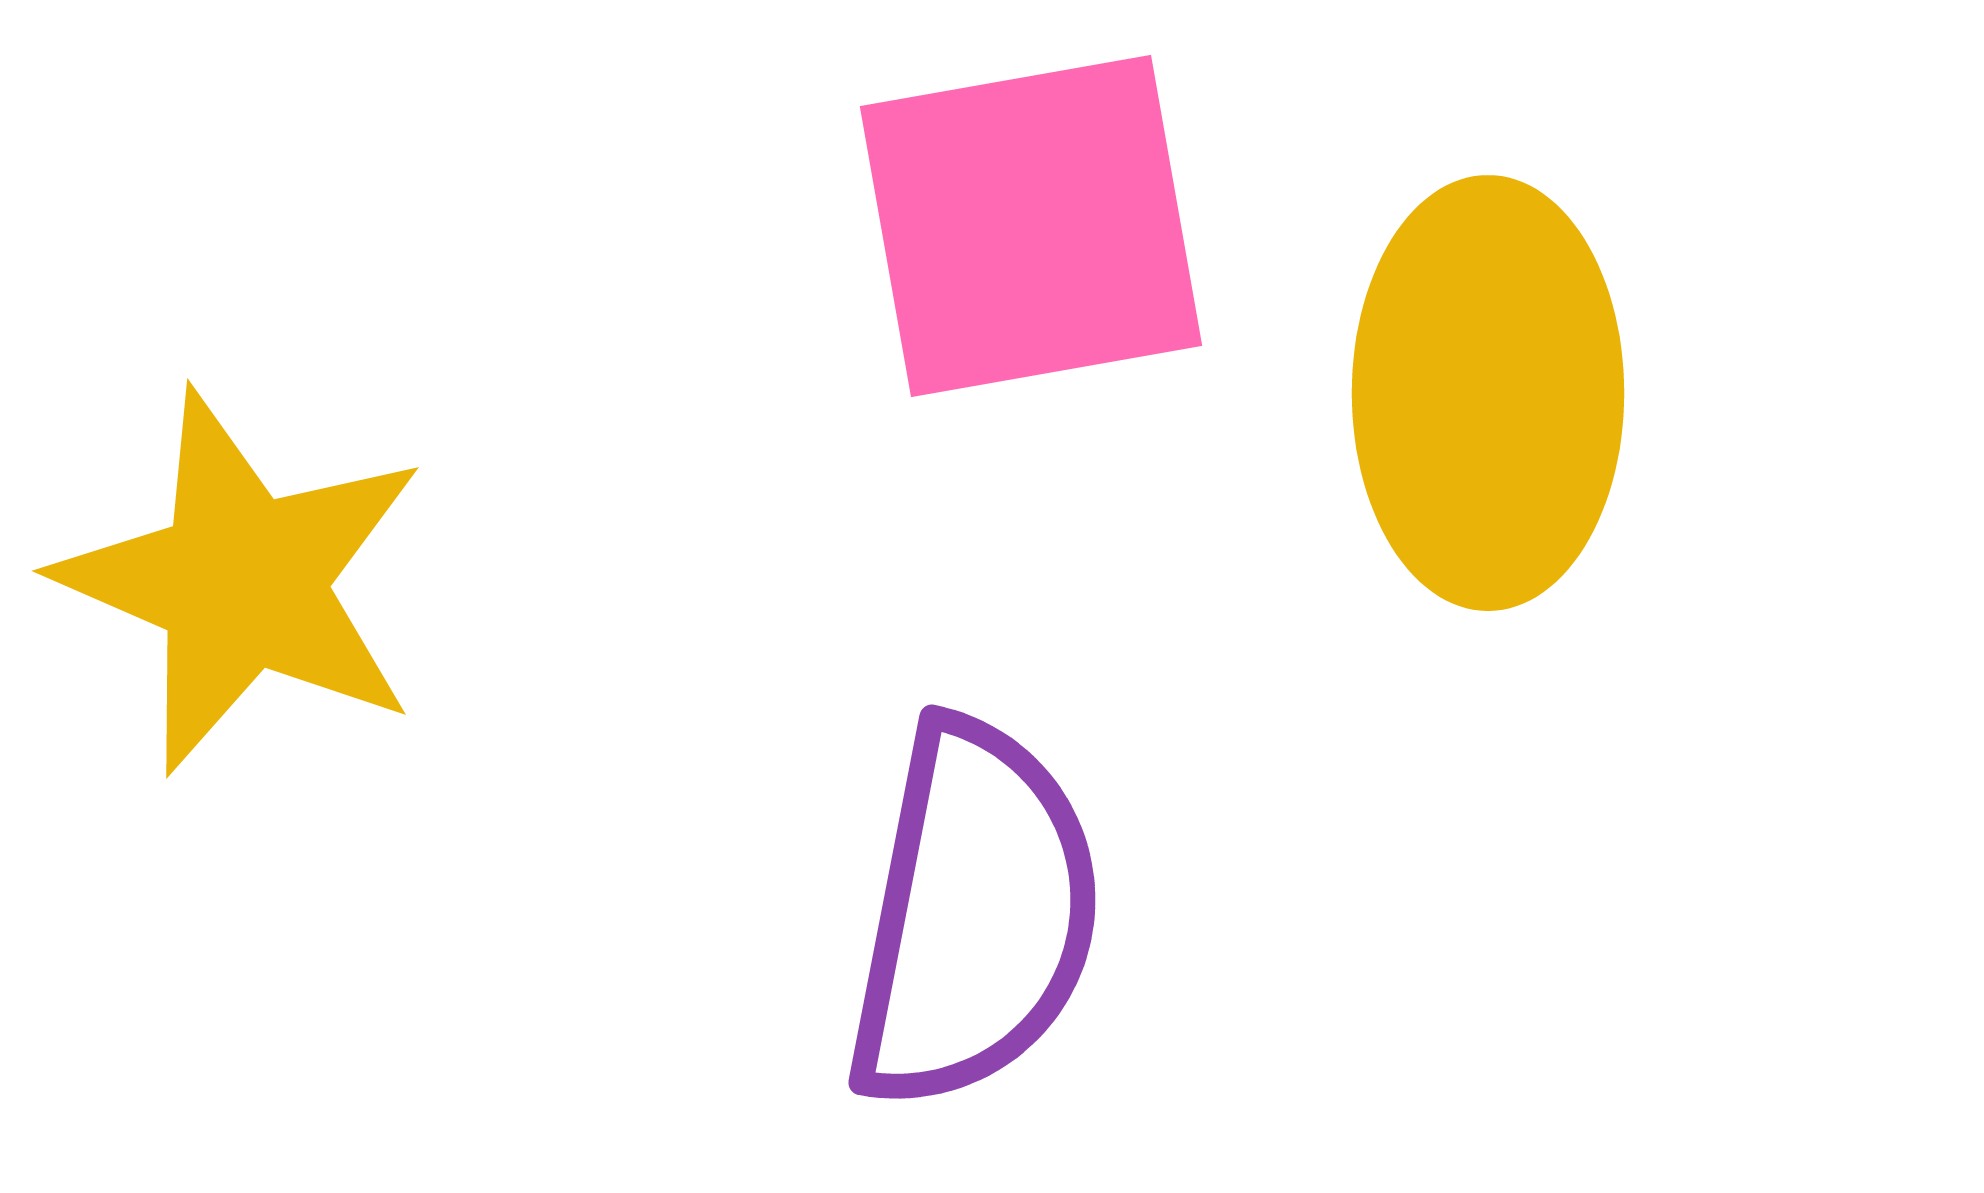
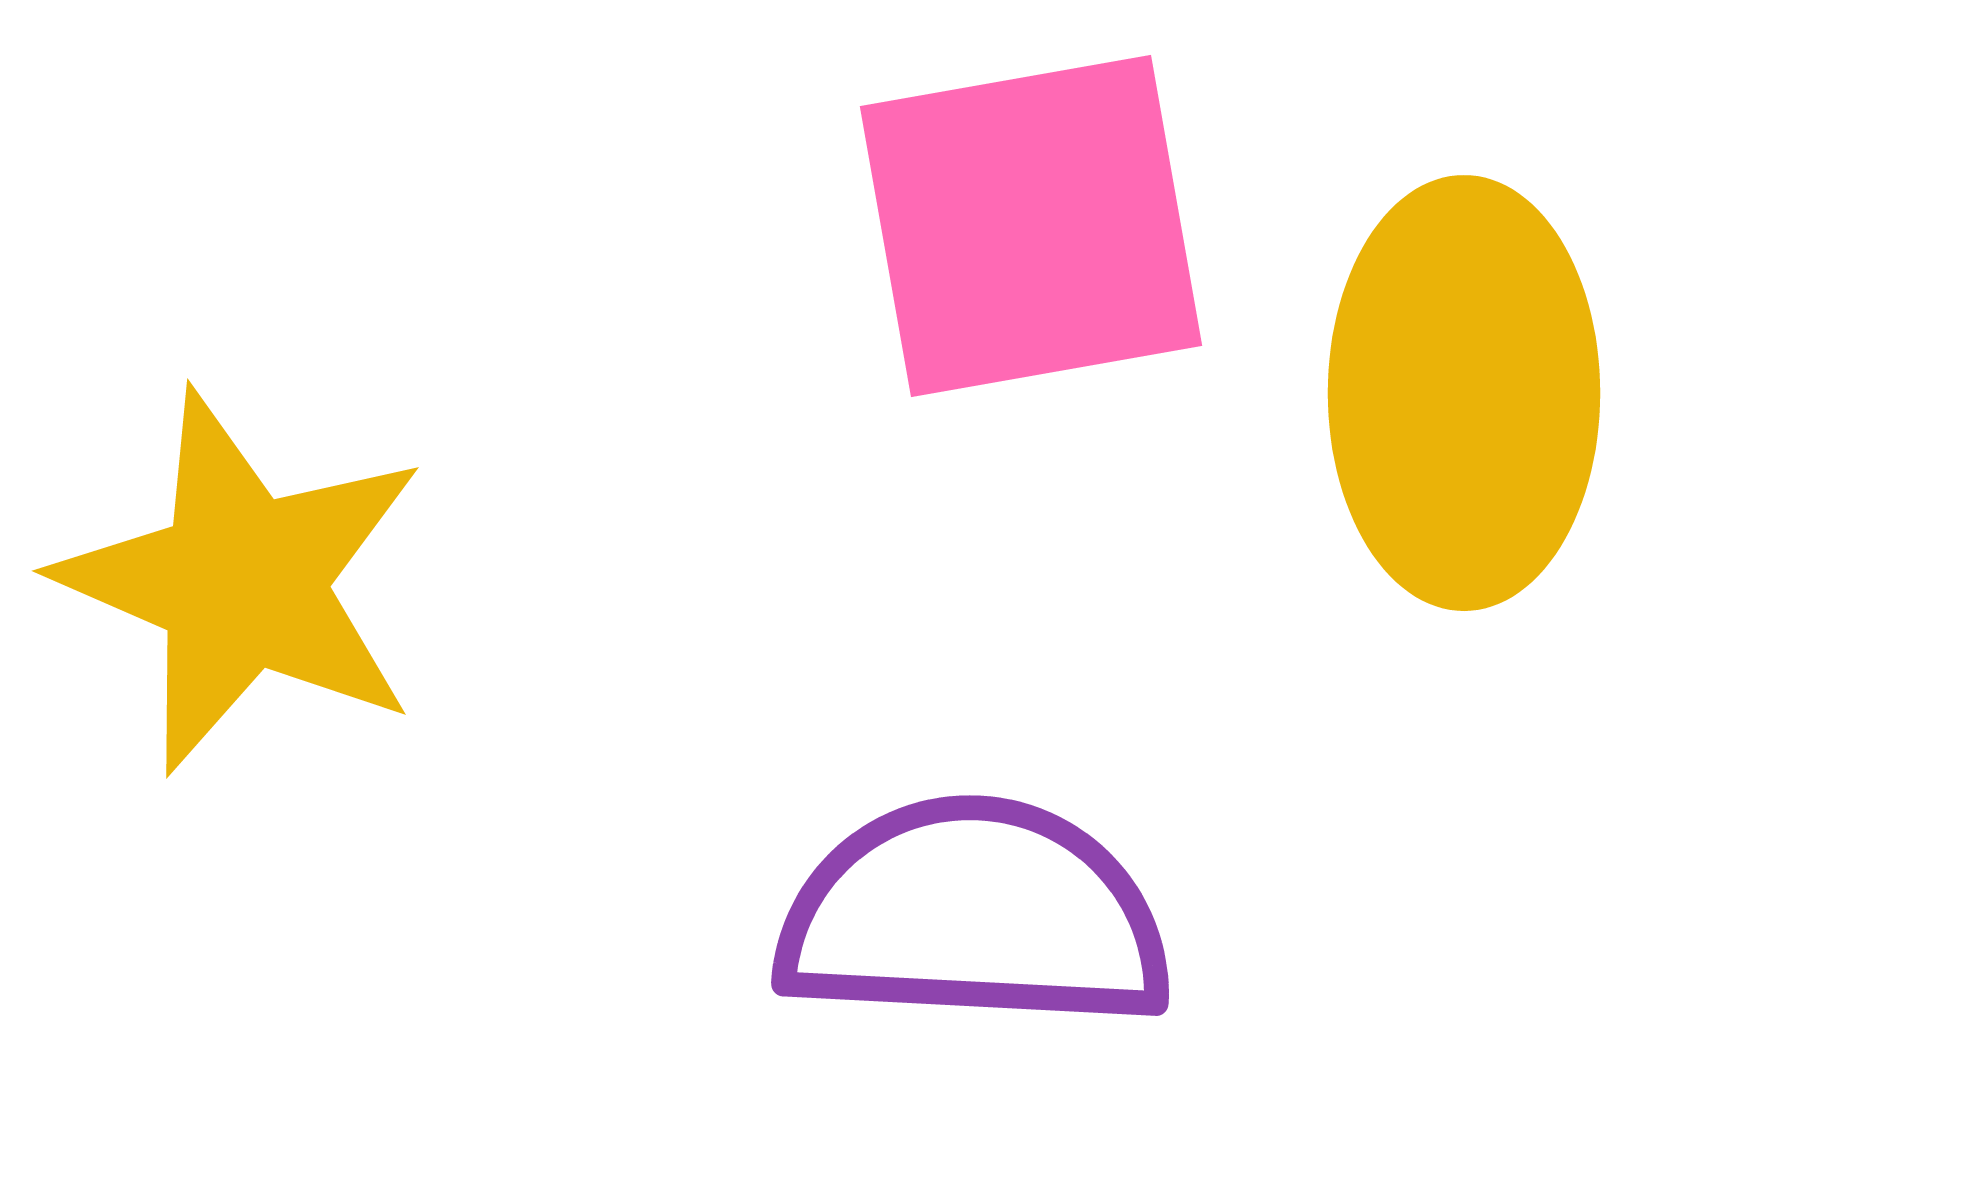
yellow ellipse: moved 24 px left
purple semicircle: rotated 98 degrees counterclockwise
